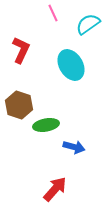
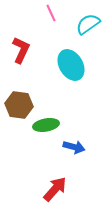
pink line: moved 2 px left
brown hexagon: rotated 12 degrees counterclockwise
